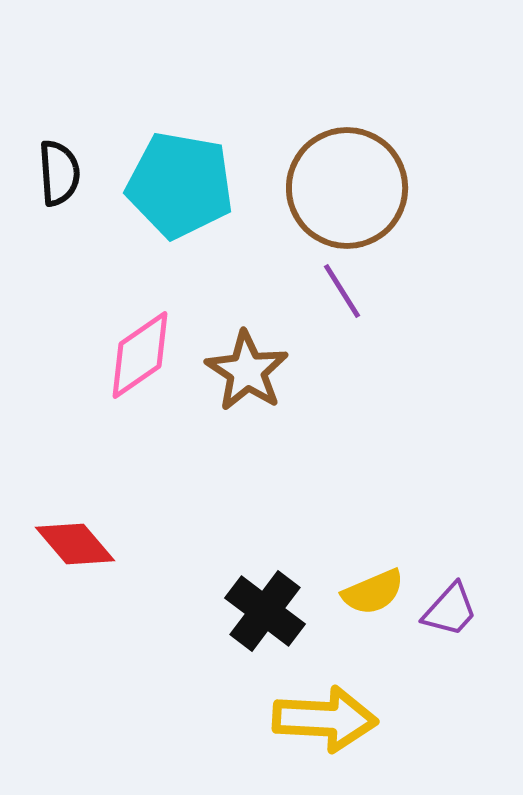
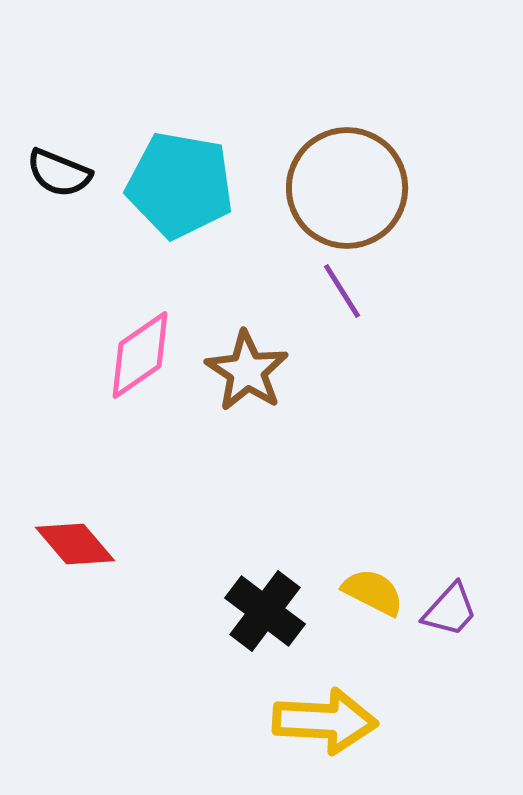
black semicircle: rotated 116 degrees clockwise
yellow semicircle: rotated 130 degrees counterclockwise
yellow arrow: moved 2 px down
